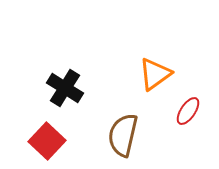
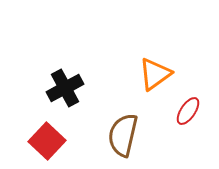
black cross: rotated 30 degrees clockwise
